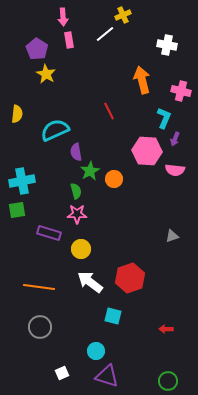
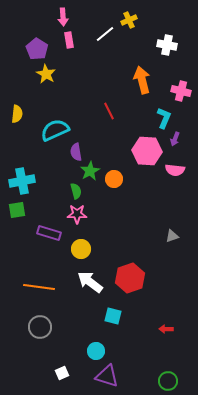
yellow cross: moved 6 px right, 5 px down
